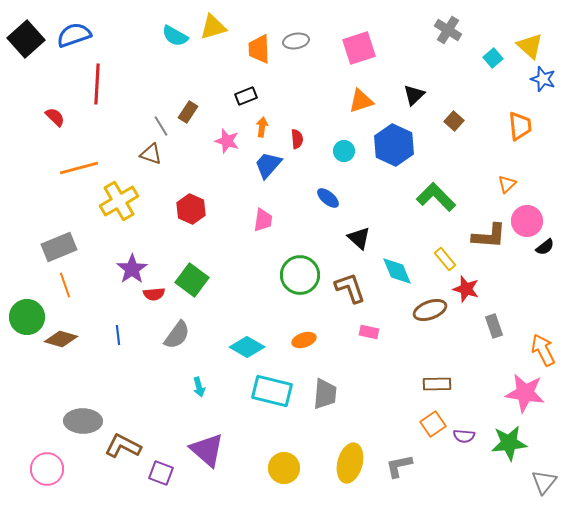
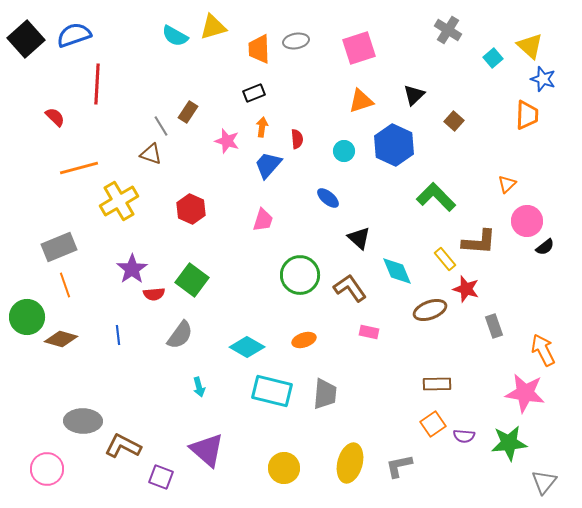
black rectangle at (246, 96): moved 8 px right, 3 px up
orange trapezoid at (520, 126): moved 7 px right, 11 px up; rotated 8 degrees clockwise
pink trapezoid at (263, 220): rotated 10 degrees clockwise
brown L-shape at (489, 236): moved 10 px left, 6 px down
brown L-shape at (350, 288): rotated 16 degrees counterclockwise
gray semicircle at (177, 335): moved 3 px right
purple square at (161, 473): moved 4 px down
